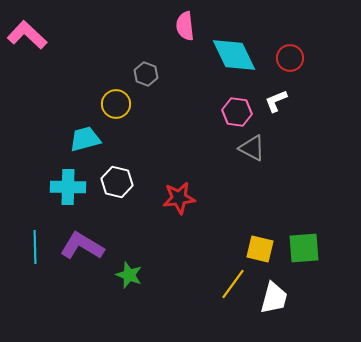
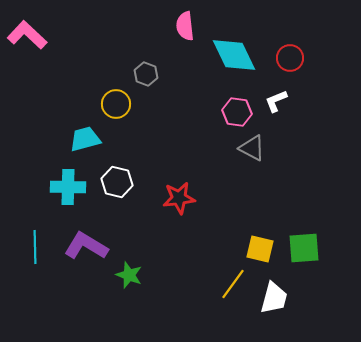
purple L-shape: moved 4 px right
